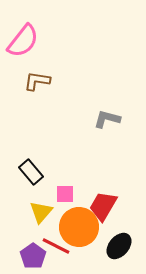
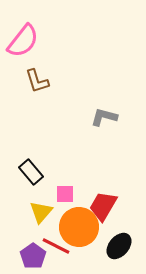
brown L-shape: rotated 116 degrees counterclockwise
gray L-shape: moved 3 px left, 2 px up
